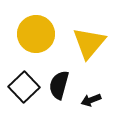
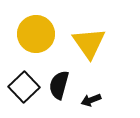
yellow triangle: rotated 15 degrees counterclockwise
